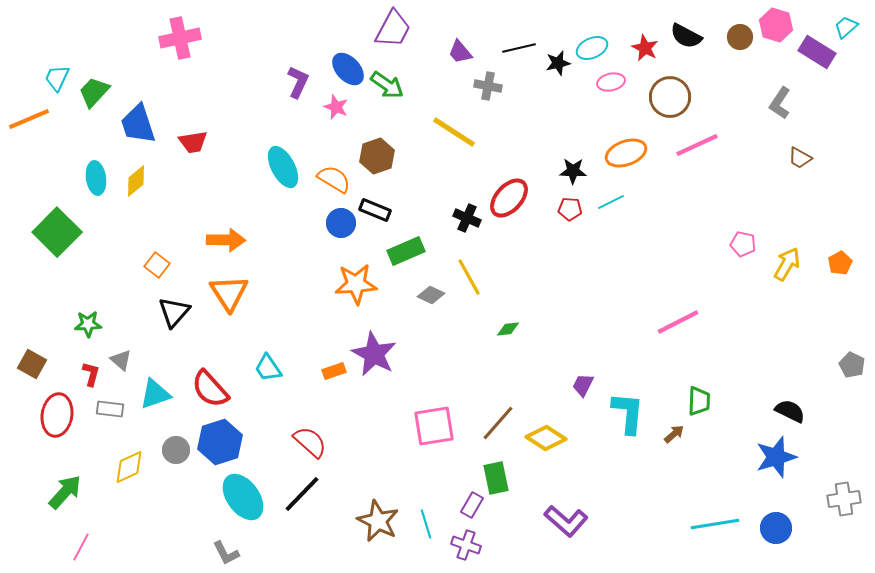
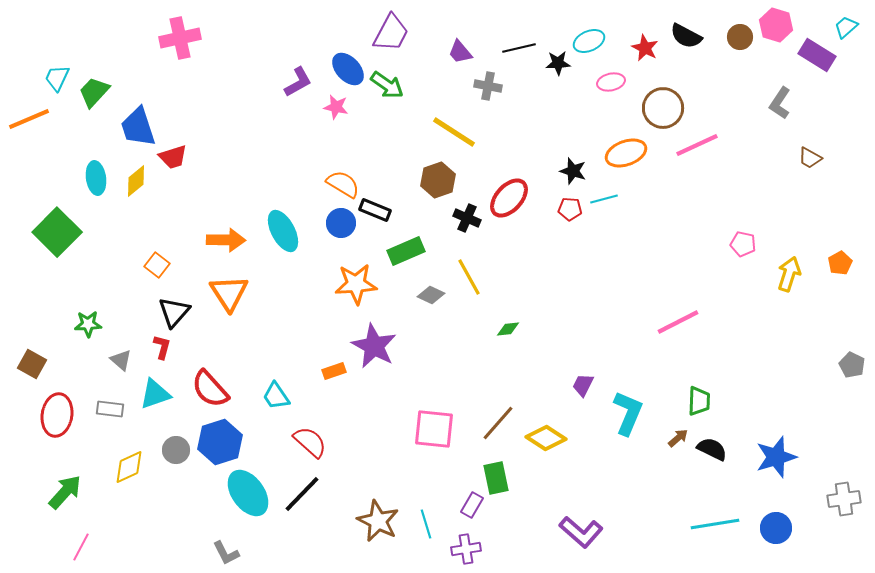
purple trapezoid at (393, 29): moved 2 px left, 4 px down
cyan ellipse at (592, 48): moved 3 px left, 7 px up
purple rectangle at (817, 52): moved 3 px down
black star at (558, 63): rotated 10 degrees clockwise
purple L-shape at (298, 82): rotated 36 degrees clockwise
brown circle at (670, 97): moved 7 px left, 11 px down
pink star at (336, 107): rotated 10 degrees counterclockwise
blue trapezoid at (138, 124): moved 3 px down
red trapezoid at (193, 142): moved 20 px left, 15 px down; rotated 8 degrees counterclockwise
brown hexagon at (377, 156): moved 61 px right, 24 px down
brown trapezoid at (800, 158): moved 10 px right
cyan ellipse at (283, 167): moved 64 px down
black star at (573, 171): rotated 16 degrees clockwise
orange semicircle at (334, 179): moved 9 px right, 5 px down
cyan line at (611, 202): moved 7 px left, 3 px up; rotated 12 degrees clockwise
yellow arrow at (787, 264): moved 2 px right, 10 px down; rotated 12 degrees counterclockwise
purple star at (374, 354): moved 8 px up
cyan trapezoid at (268, 368): moved 8 px right, 28 px down
red L-shape at (91, 374): moved 71 px right, 27 px up
black semicircle at (790, 411): moved 78 px left, 38 px down
cyan L-shape at (628, 413): rotated 18 degrees clockwise
pink square at (434, 426): moved 3 px down; rotated 15 degrees clockwise
brown arrow at (674, 434): moved 4 px right, 4 px down
cyan ellipse at (243, 497): moved 5 px right, 4 px up
purple L-shape at (566, 521): moved 15 px right, 11 px down
purple cross at (466, 545): moved 4 px down; rotated 28 degrees counterclockwise
